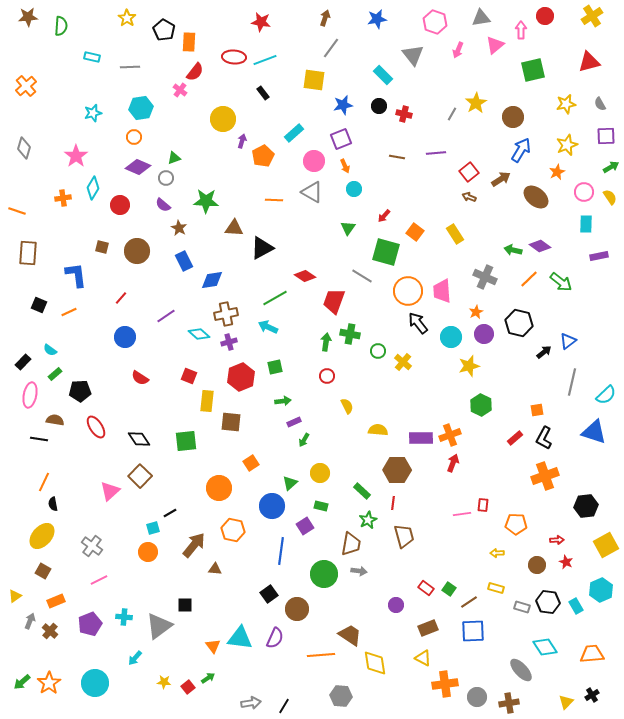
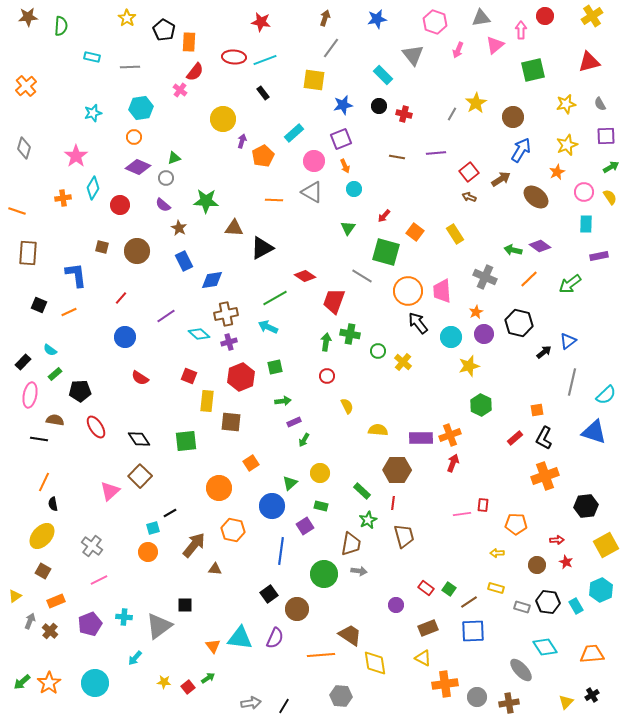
green arrow at (561, 282): moved 9 px right, 2 px down; rotated 105 degrees clockwise
